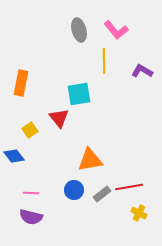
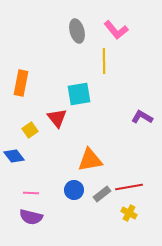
gray ellipse: moved 2 px left, 1 px down
purple L-shape: moved 46 px down
red triangle: moved 2 px left
yellow cross: moved 10 px left
